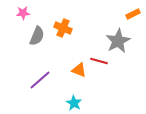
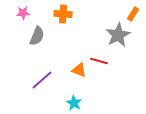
orange rectangle: rotated 32 degrees counterclockwise
orange cross: moved 14 px up; rotated 18 degrees counterclockwise
gray star: moved 6 px up
purple line: moved 2 px right
